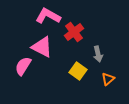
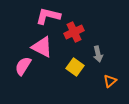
pink L-shape: rotated 15 degrees counterclockwise
red cross: rotated 12 degrees clockwise
yellow square: moved 3 px left, 4 px up
orange triangle: moved 2 px right, 2 px down
